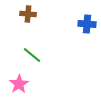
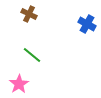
brown cross: moved 1 px right; rotated 21 degrees clockwise
blue cross: rotated 24 degrees clockwise
